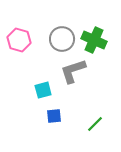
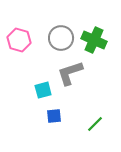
gray circle: moved 1 px left, 1 px up
gray L-shape: moved 3 px left, 2 px down
